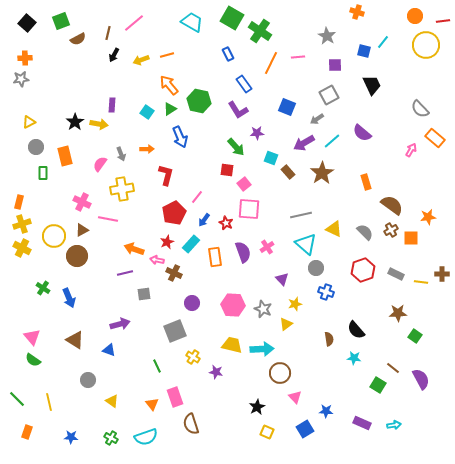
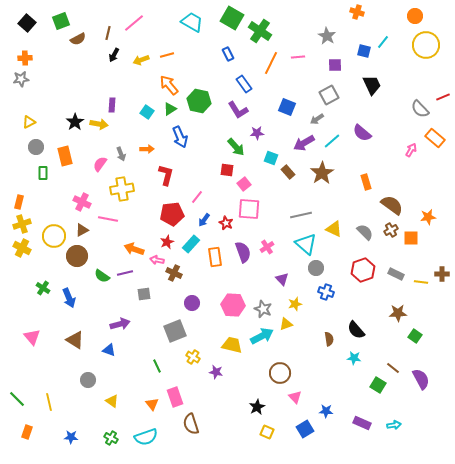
red line at (443, 21): moved 76 px down; rotated 16 degrees counterclockwise
red pentagon at (174, 213): moved 2 px left, 1 px down; rotated 20 degrees clockwise
yellow triangle at (286, 324): rotated 16 degrees clockwise
cyan arrow at (262, 349): moved 13 px up; rotated 25 degrees counterclockwise
green semicircle at (33, 360): moved 69 px right, 84 px up
